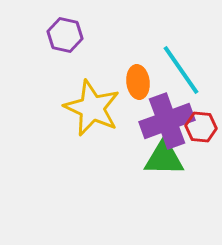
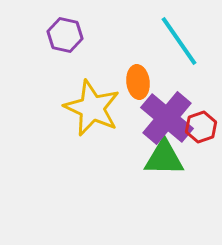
cyan line: moved 2 px left, 29 px up
purple cross: moved 3 px up; rotated 30 degrees counterclockwise
red hexagon: rotated 24 degrees counterclockwise
